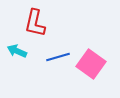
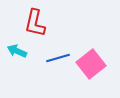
blue line: moved 1 px down
pink square: rotated 16 degrees clockwise
